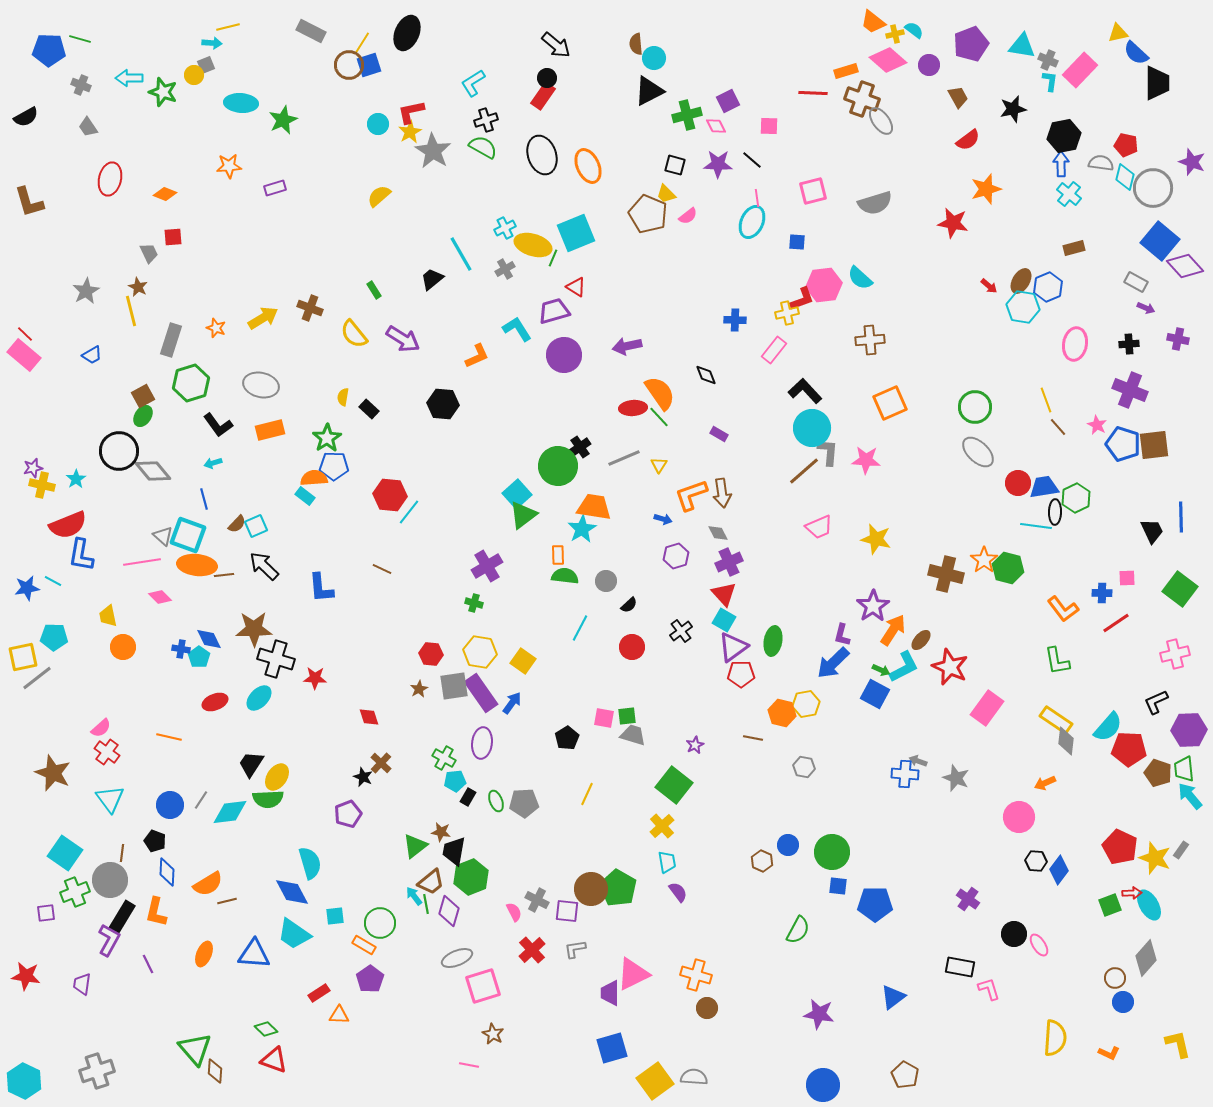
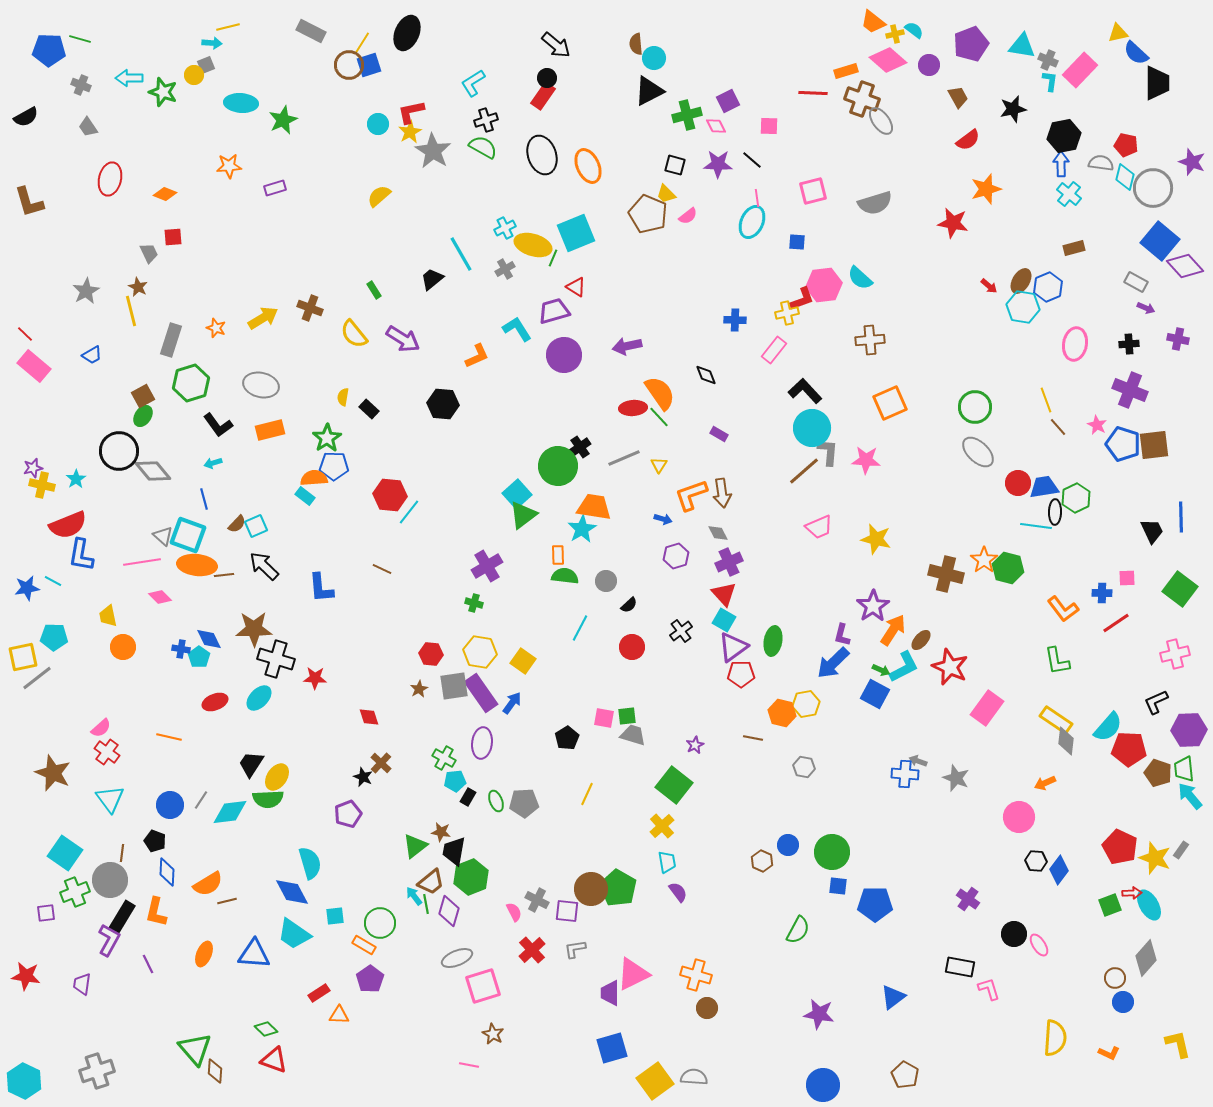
pink rectangle at (24, 355): moved 10 px right, 11 px down
